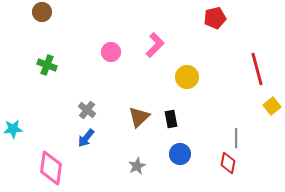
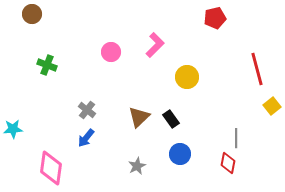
brown circle: moved 10 px left, 2 px down
black rectangle: rotated 24 degrees counterclockwise
